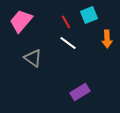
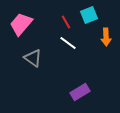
pink trapezoid: moved 3 px down
orange arrow: moved 1 px left, 2 px up
